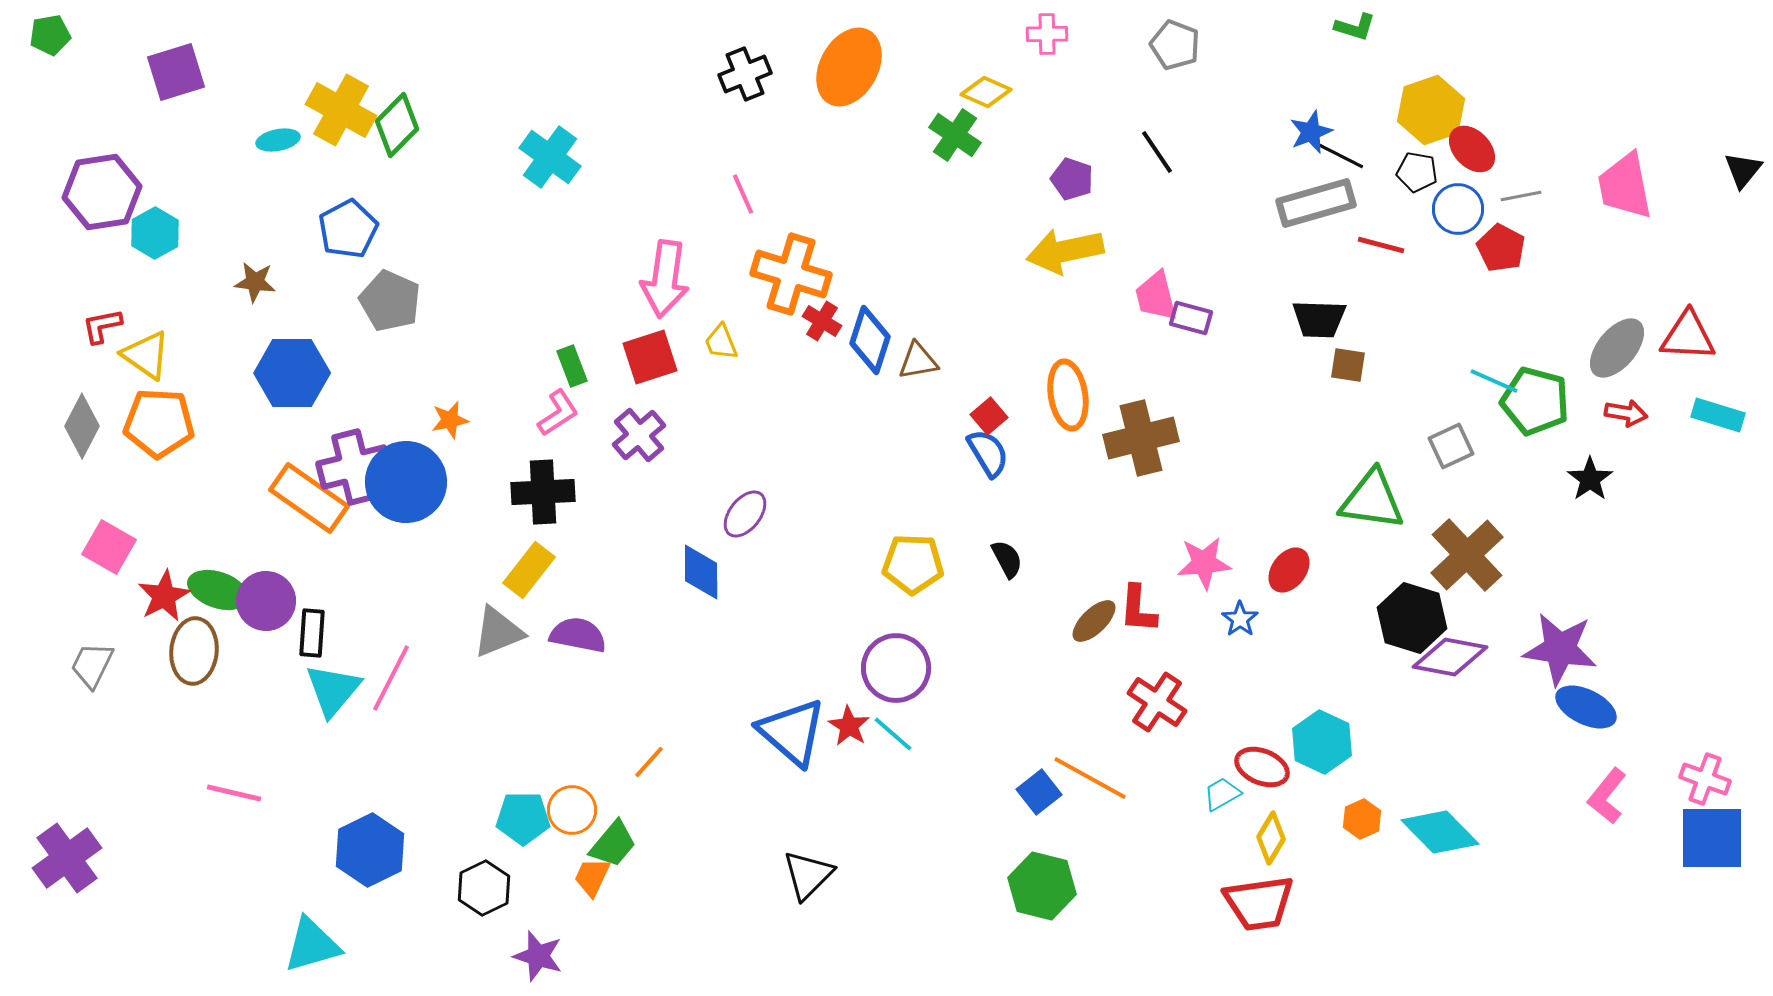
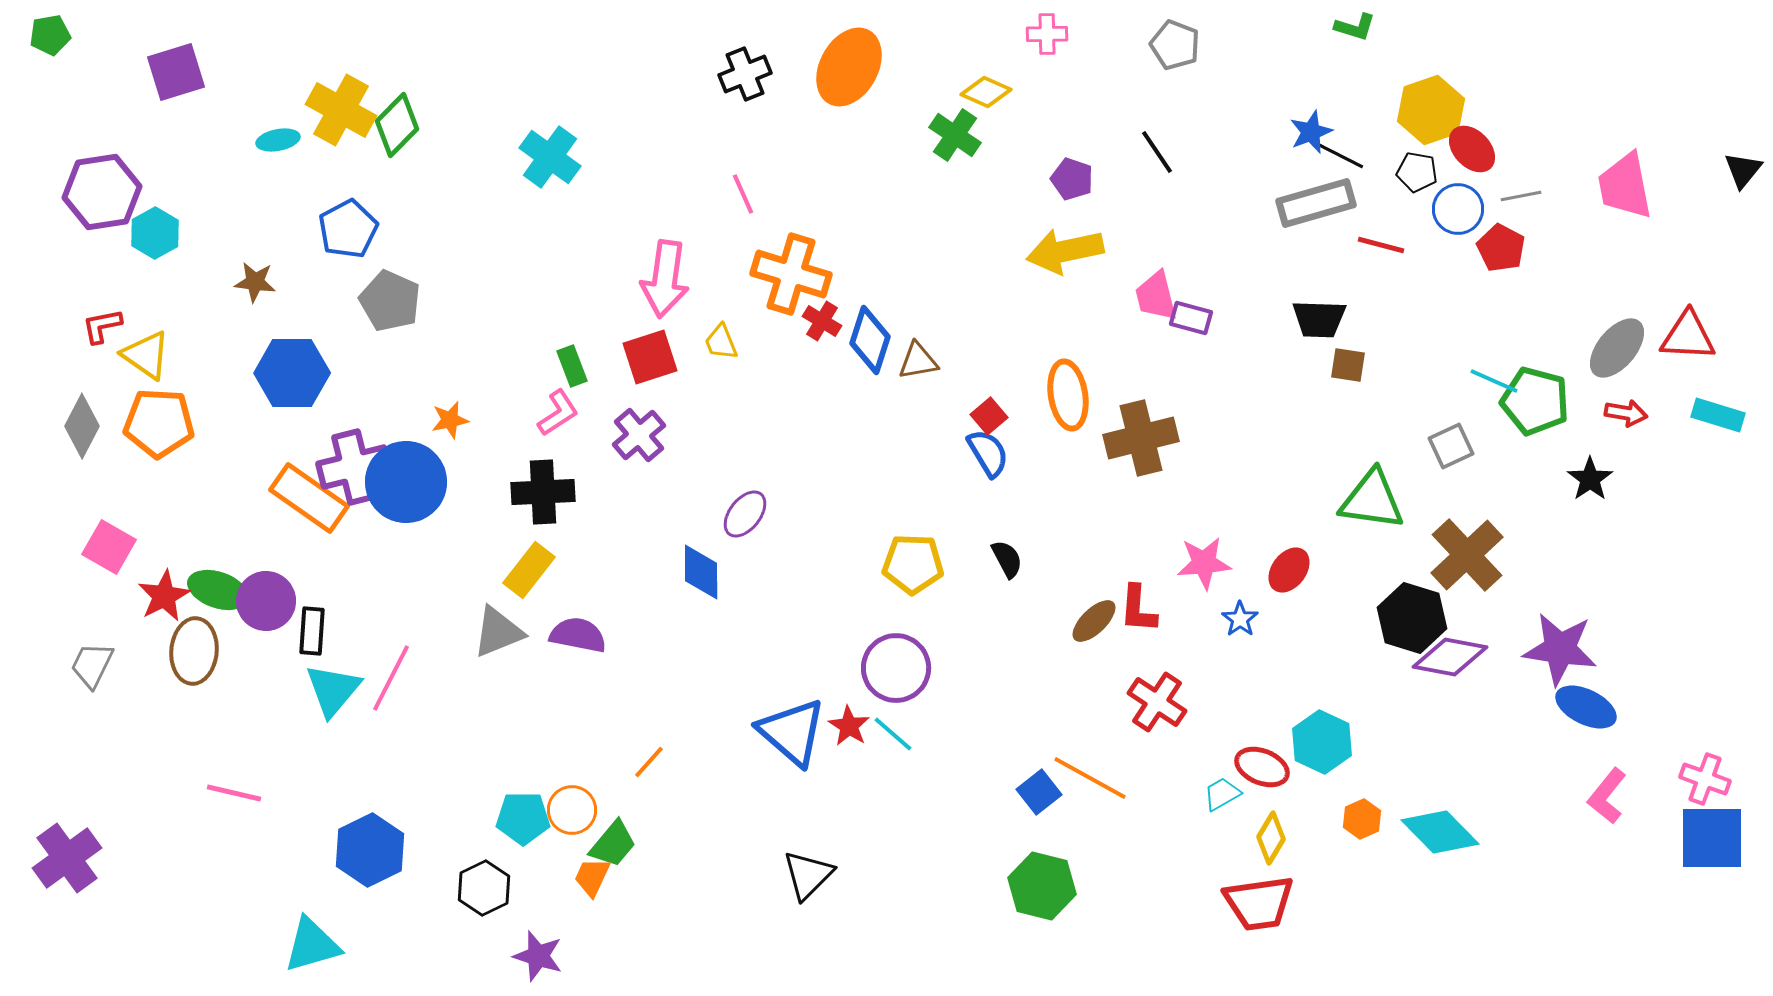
black rectangle at (312, 633): moved 2 px up
